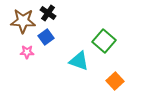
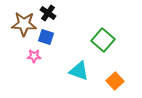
brown star: moved 1 px right, 3 px down
blue square: rotated 35 degrees counterclockwise
green square: moved 1 px left, 1 px up
pink star: moved 7 px right, 4 px down
cyan triangle: moved 10 px down
